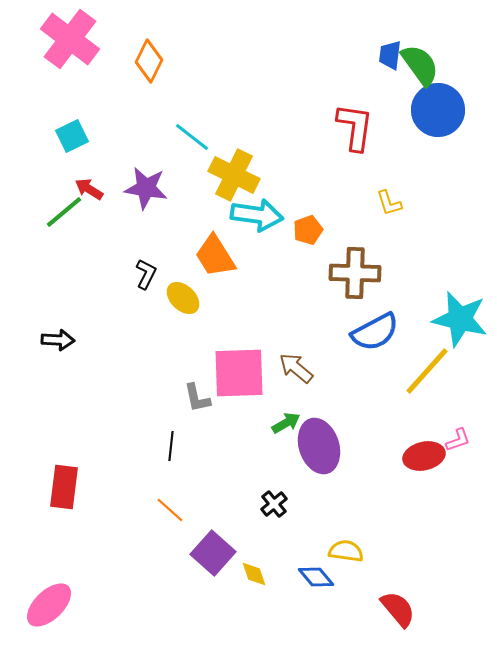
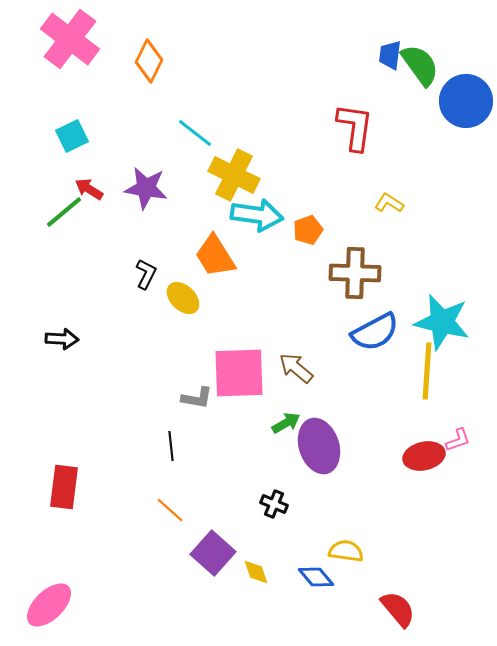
blue circle: moved 28 px right, 9 px up
cyan line: moved 3 px right, 4 px up
yellow L-shape: rotated 140 degrees clockwise
cyan star: moved 18 px left, 3 px down
black arrow: moved 4 px right, 1 px up
yellow line: rotated 38 degrees counterclockwise
gray L-shape: rotated 68 degrees counterclockwise
black line: rotated 12 degrees counterclockwise
black cross: rotated 28 degrees counterclockwise
yellow diamond: moved 2 px right, 2 px up
